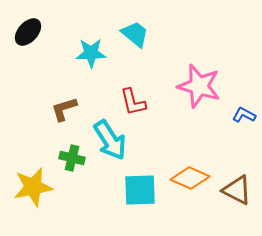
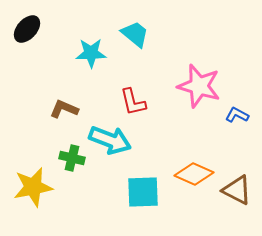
black ellipse: moved 1 px left, 3 px up
brown L-shape: rotated 40 degrees clockwise
blue L-shape: moved 7 px left
cyan arrow: rotated 36 degrees counterclockwise
orange diamond: moved 4 px right, 4 px up
cyan square: moved 3 px right, 2 px down
